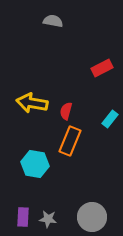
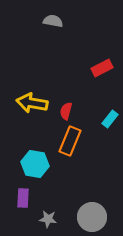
purple rectangle: moved 19 px up
